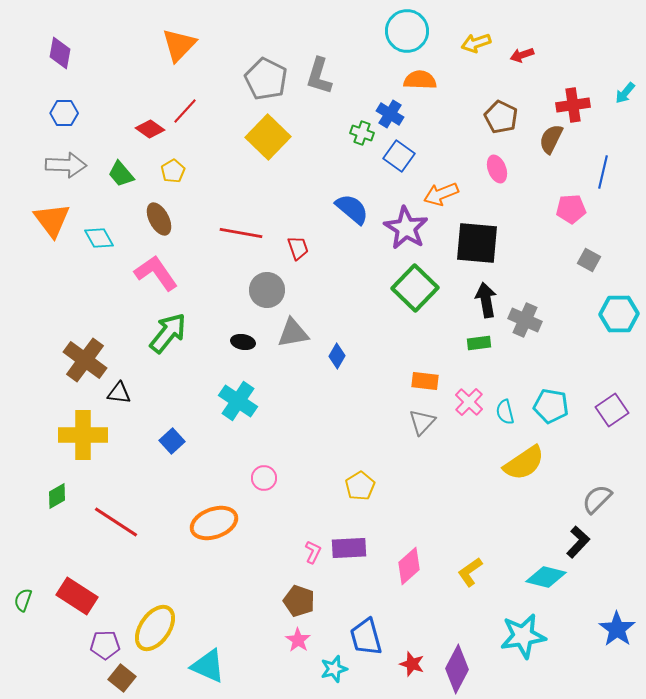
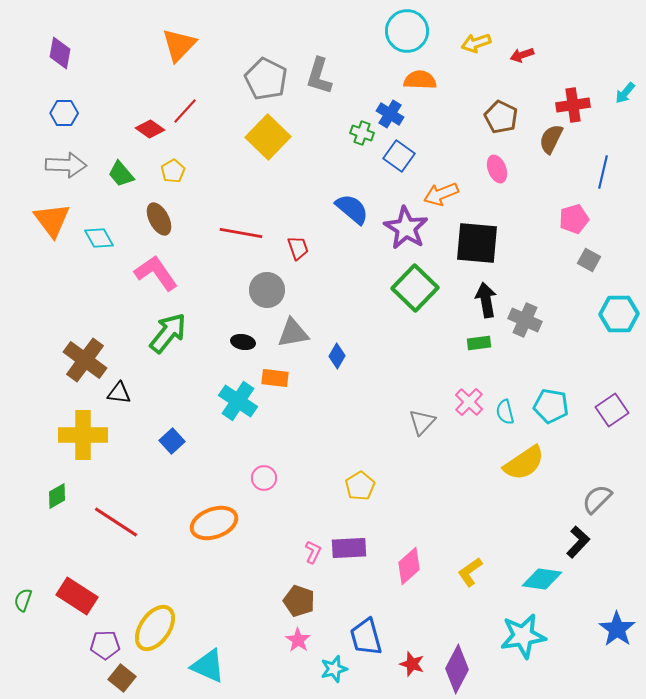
pink pentagon at (571, 209): moved 3 px right, 10 px down; rotated 12 degrees counterclockwise
orange rectangle at (425, 381): moved 150 px left, 3 px up
cyan diamond at (546, 577): moved 4 px left, 2 px down; rotated 6 degrees counterclockwise
